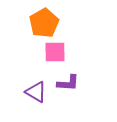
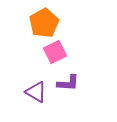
pink square: rotated 25 degrees counterclockwise
